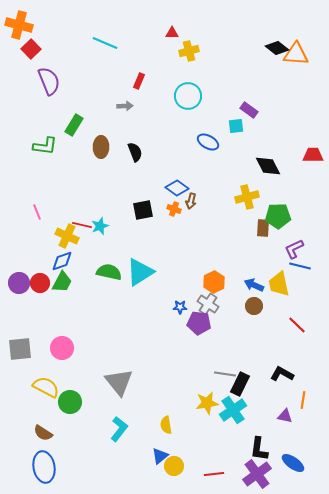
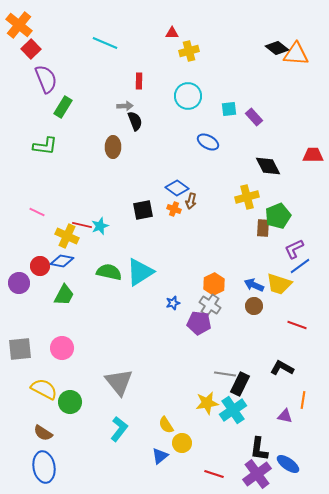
orange cross at (19, 25): rotated 24 degrees clockwise
purple semicircle at (49, 81): moved 3 px left, 2 px up
red rectangle at (139, 81): rotated 21 degrees counterclockwise
purple rectangle at (249, 110): moved 5 px right, 7 px down; rotated 12 degrees clockwise
green rectangle at (74, 125): moved 11 px left, 18 px up
cyan square at (236, 126): moved 7 px left, 17 px up
brown ellipse at (101, 147): moved 12 px right
black semicircle at (135, 152): moved 31 px up
pink line at (37, 212): rotated 42 degrees counterclockwise
green pentagon at (278, 216): rotated 20 degrees counterclockwise
blue diamond at (62, 261): rotated 30 degrees clockwise
blue line at (300, 266): rotated 50 degrees counterclockwise
green trapezoid at (62, 282): moved 2 px right, 13 px down
orange hexagon at (214, 282): moved 2 px down
red circle at (40, 283): moved 17 px up
yellow trapezoid at (279, 284): rotated 60 degrees counterclockwise
gray cross at (208, 304): moved 2 px right, 1 px down
blue star at (180, 307): moved 7 px left, 4 px up; rotated 16 degrees counterclockwise
red line at (297, 325): rotated 24 degrees counterclockwise
black L-shape at (282, 374): moved 6 px up
yellow semicircle at (46, 387): moved 2 px left, 2 px down
yellow semicircle at (166, 425): rotated 24 degrees counterclockwise
blue ellipse at (293, 463): moved 5 px left, 1 px down
yellow circle at (174, 466): moved 8 px right, 23 px up
red line at (214, 474): rotated 24 degrees clockwise
